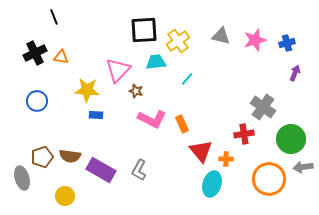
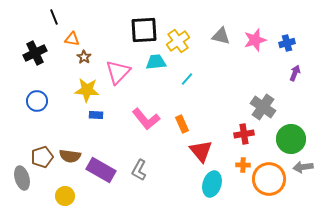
orange triangle: moved 11 px right, 18 px up
pink triangle: moved 2 px down
brown star: moved 52 px left, 34 px up; rotated 16 degrees clockwise
pink L-shape: moved 6 px left; rotated 24 degrees clockwise
orange cross: moved 17 px right, 6 px down
